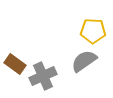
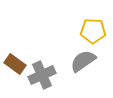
gray semicircle: moved 1 px left
gray cross: moved 1 px left, 1 px up
